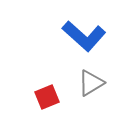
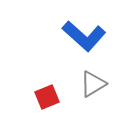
gray triangle: moved 2 px right, 1 px down
